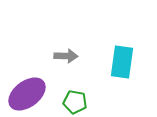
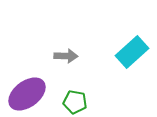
cyan rectangle: moved 10 px right, 10 px up; rotated 40 degrees clockwise
